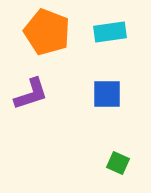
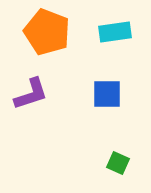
cyan rectangle: moved 5 px right
